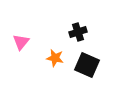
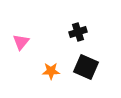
orange star: moved 4 px left, 13 px down; rotated 12 degrees counterclockwise
black square: moved 1 px left, 2 px down
